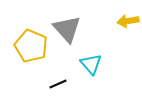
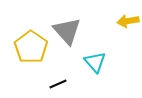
gray triangle: moved 2 px down
yellow pentagon: moved 1 px down; rotated 12 degrees clockwise
cyan triangle: moved 4 px right, 2 px up
